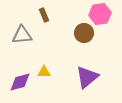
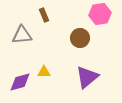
brown circle: moved 4 px left, 5 px down
